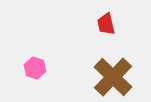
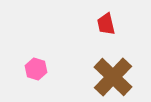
pink hexagon: moved 1 px right, 1 px down
